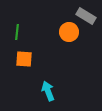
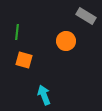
orange circle: moved 3 px left, 9 px down
orange square: moved 1 px down; rotated 12 degrees clockwise
cyan arrow: moved 4 px left, 4 px down
